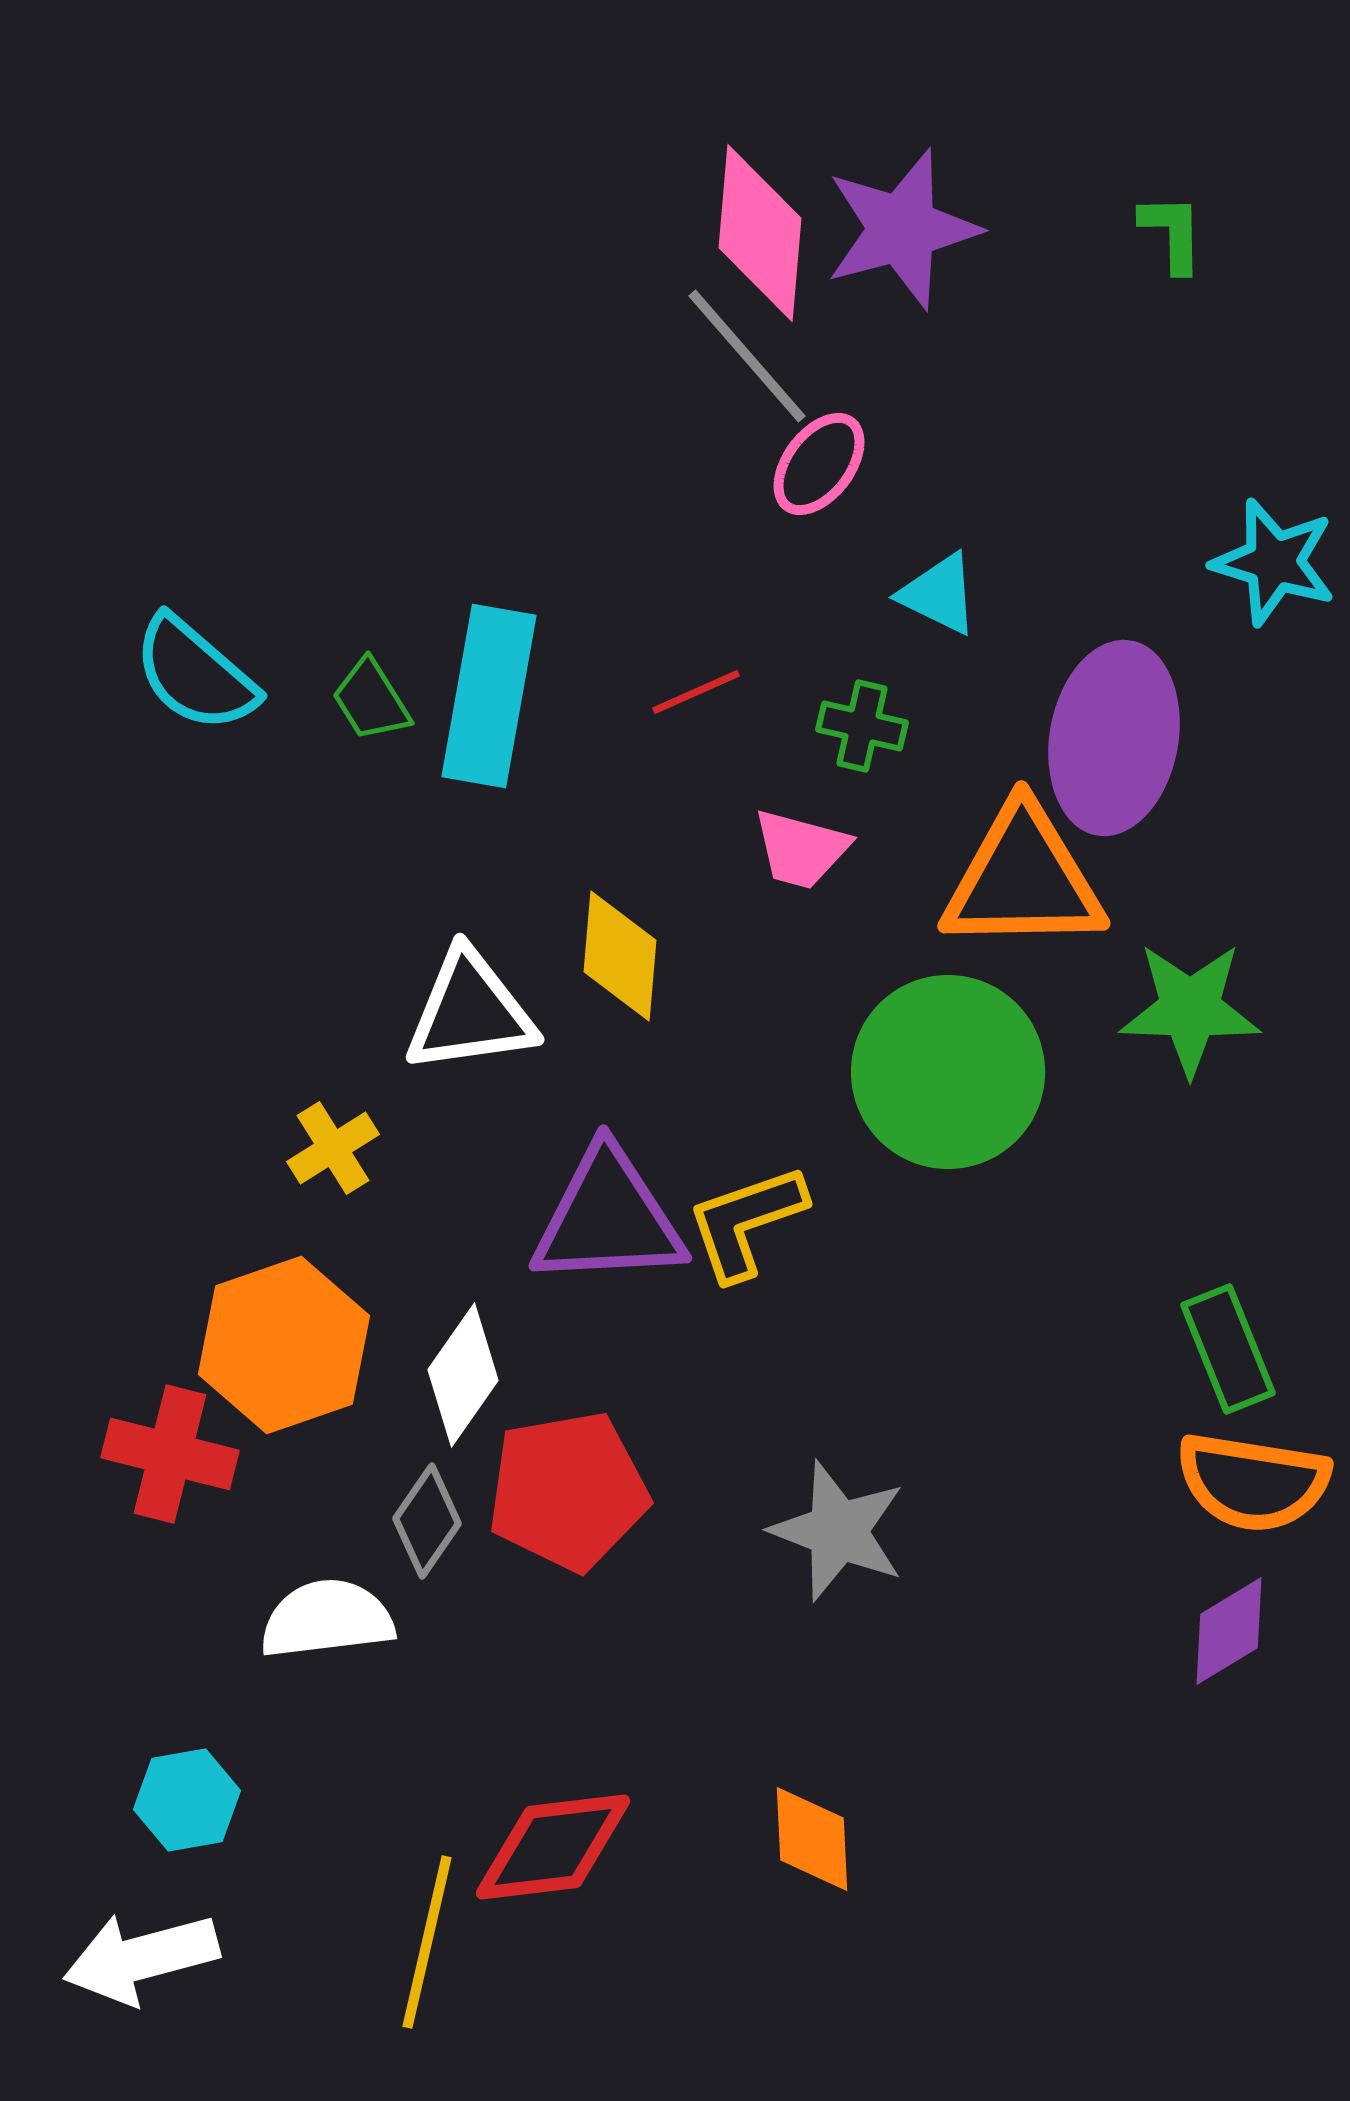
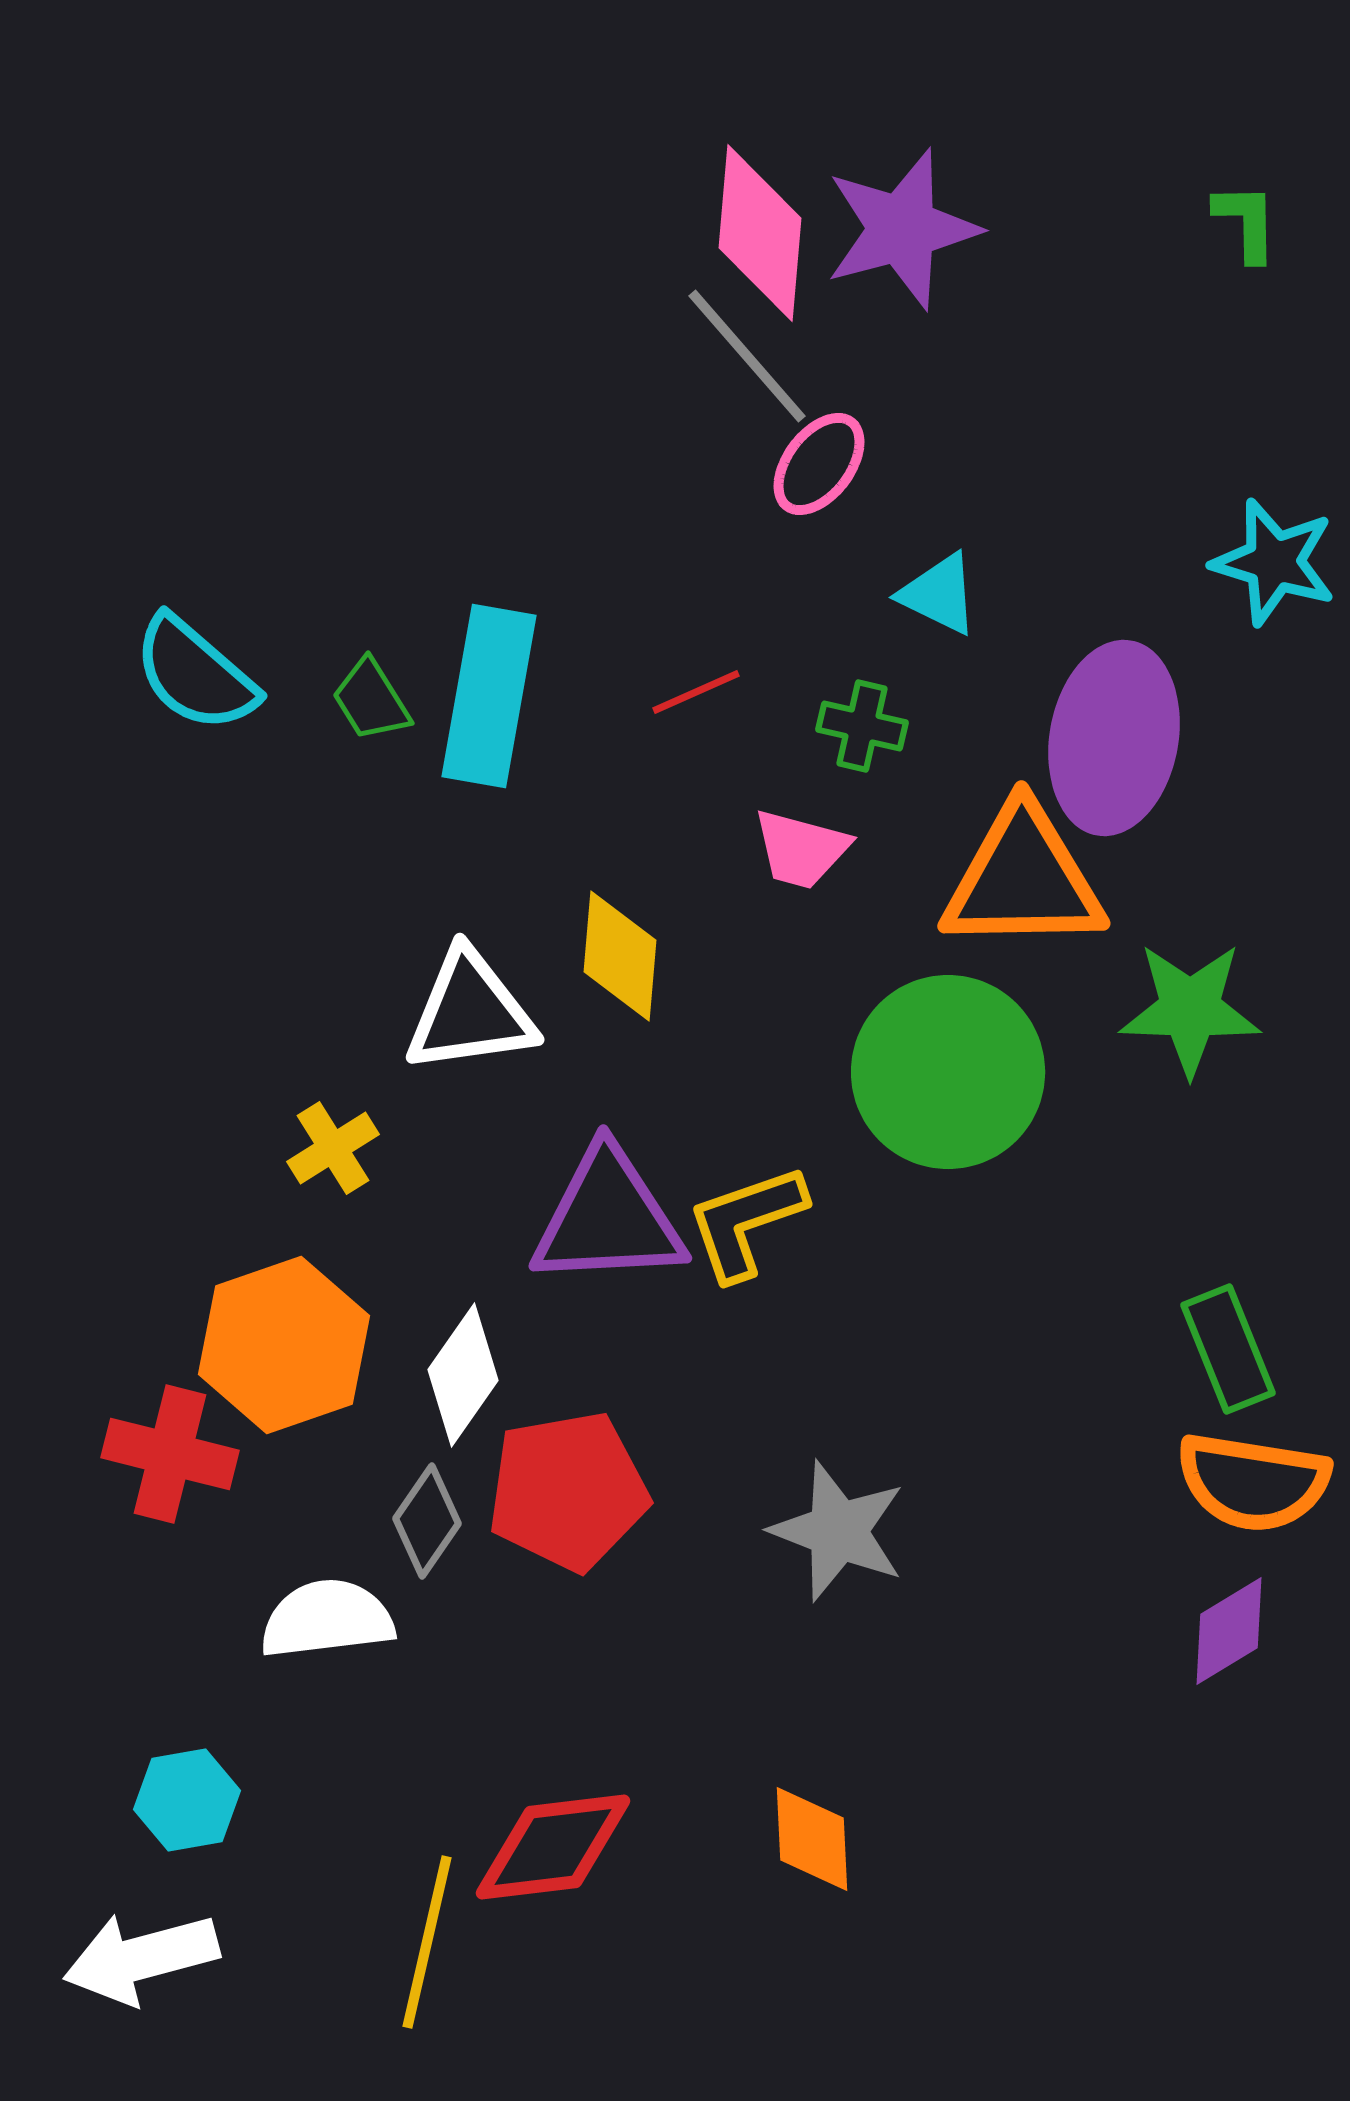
green L-shape: moved 74 px right, 11 px up
